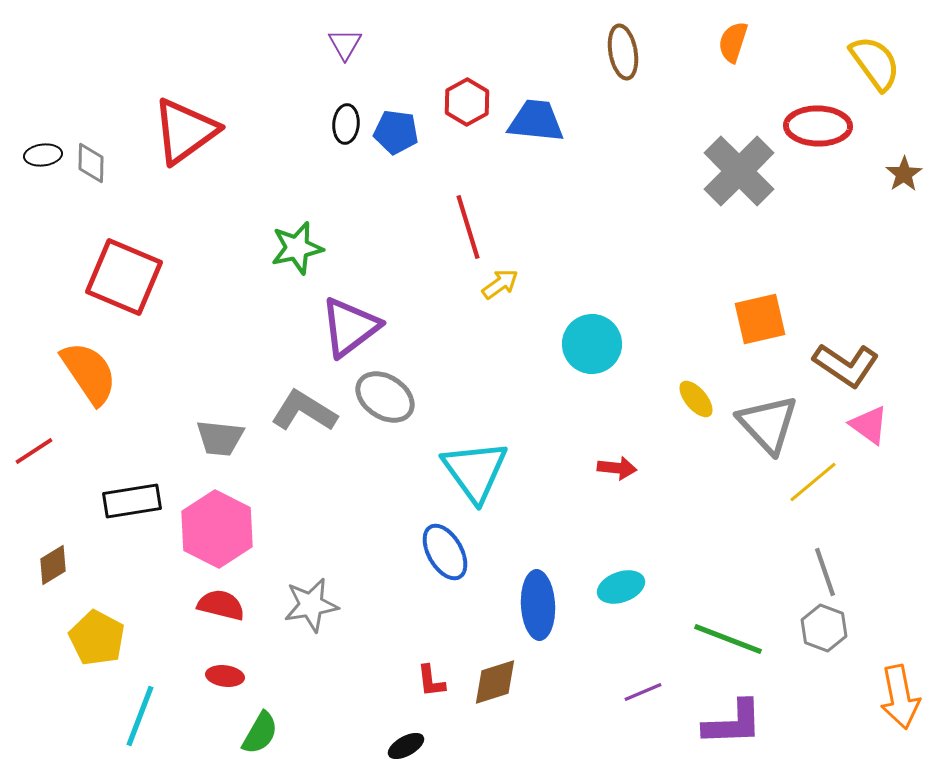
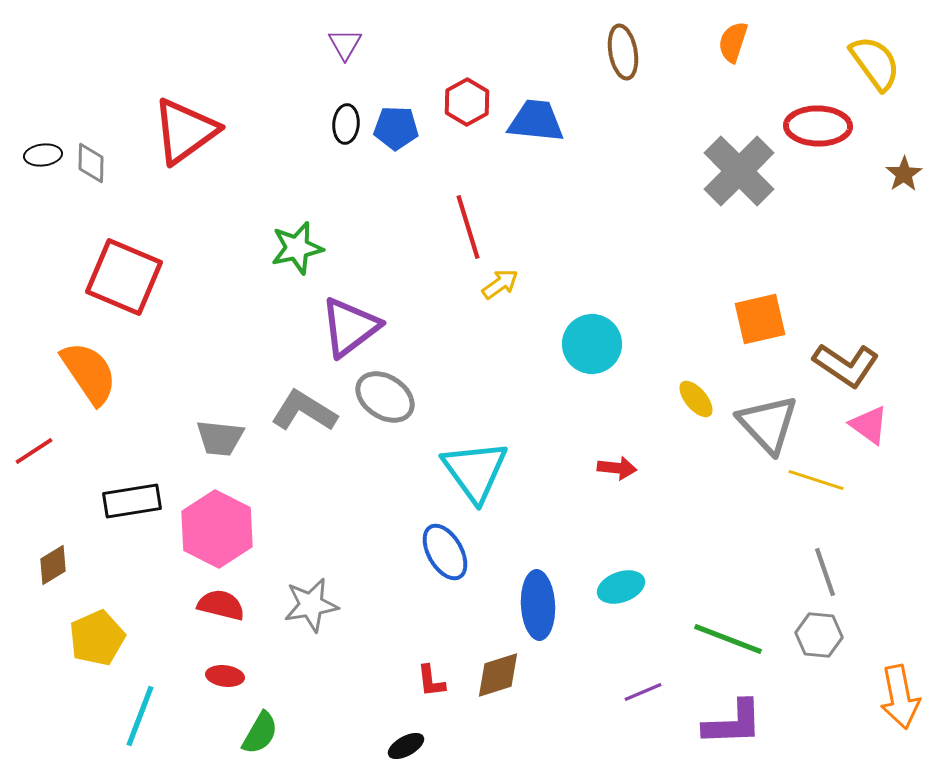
blue pentagon at (396, 132): moved 4 px up; rotated 6 degrees counterclockwise
yellow line at (813, 482): moved 3 px right, 2 px up; rotated 58 degrees clockwise
gray hexagon at (824, 628): moved 5 px left, 7 px down; rotated 15 degrees counterclockwise
yellow pentagon at (97, 638): rotated 20 degrees clockwise
brown diamond at (495, 682): moved 3 px right, 7 px up
